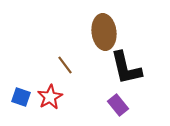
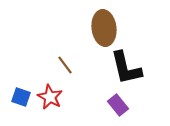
brown ellipse: moved 4 px up
red star: rotated 15 degrees counterclockwise
